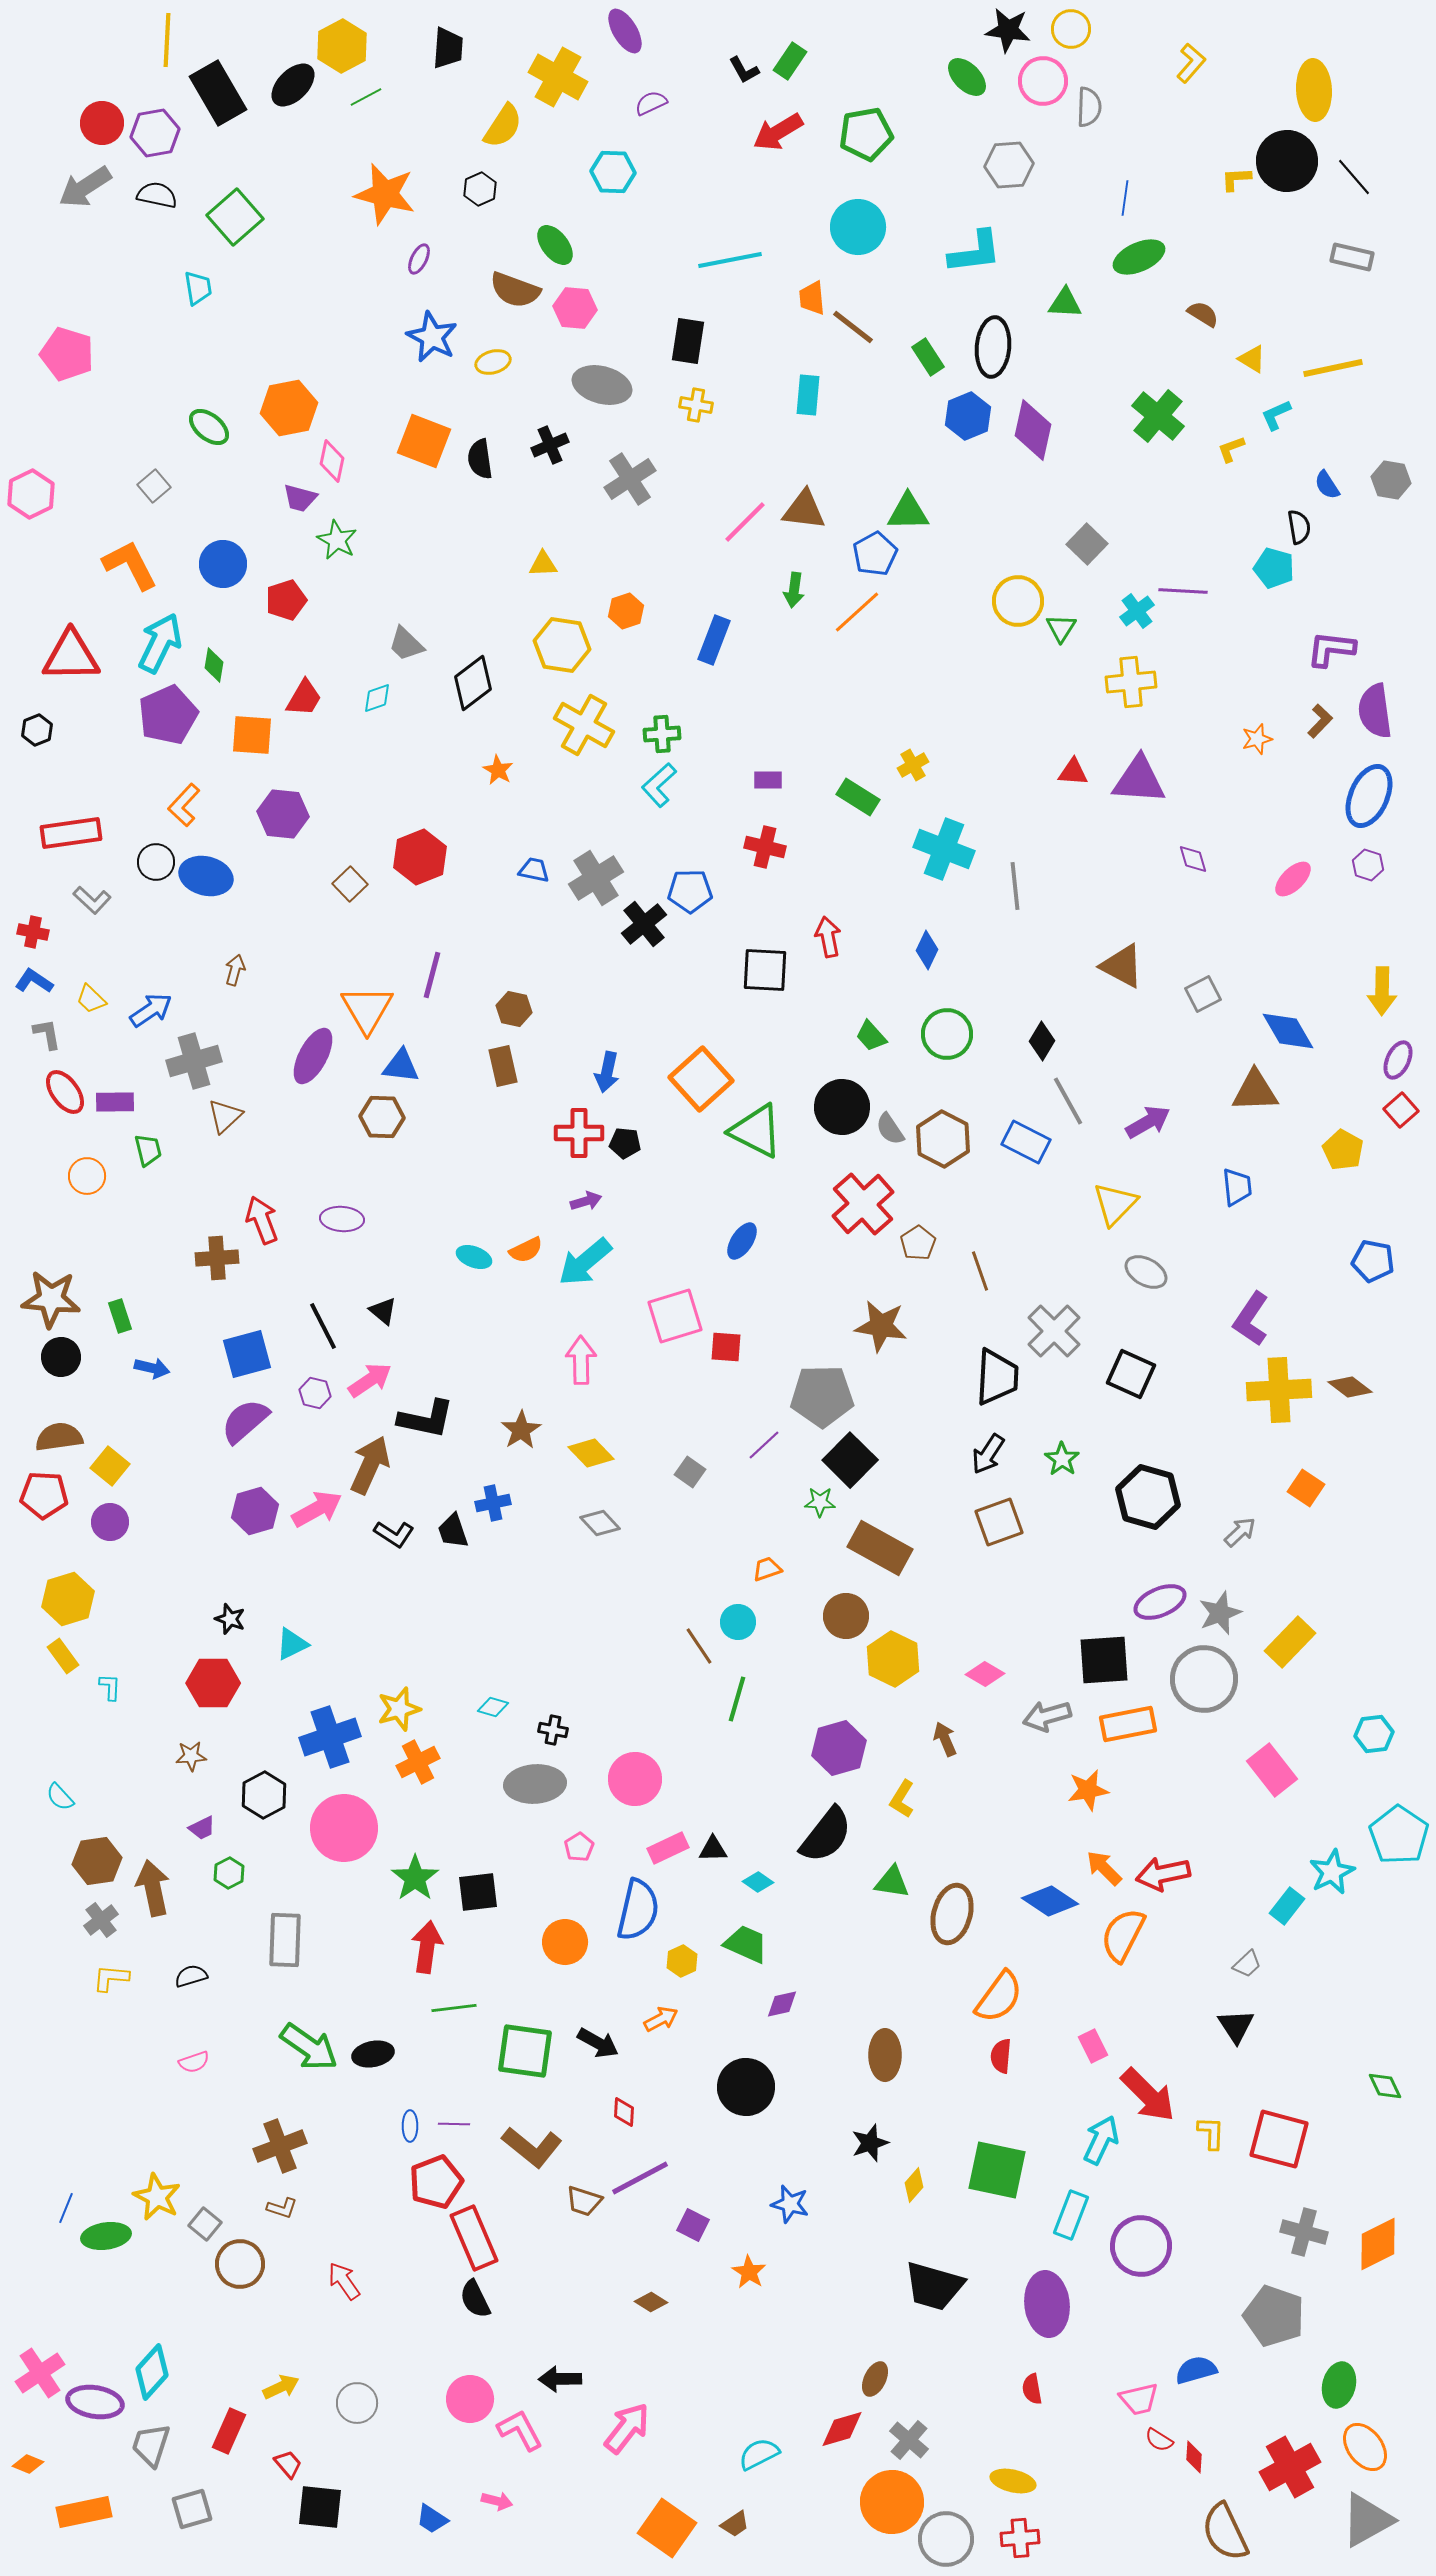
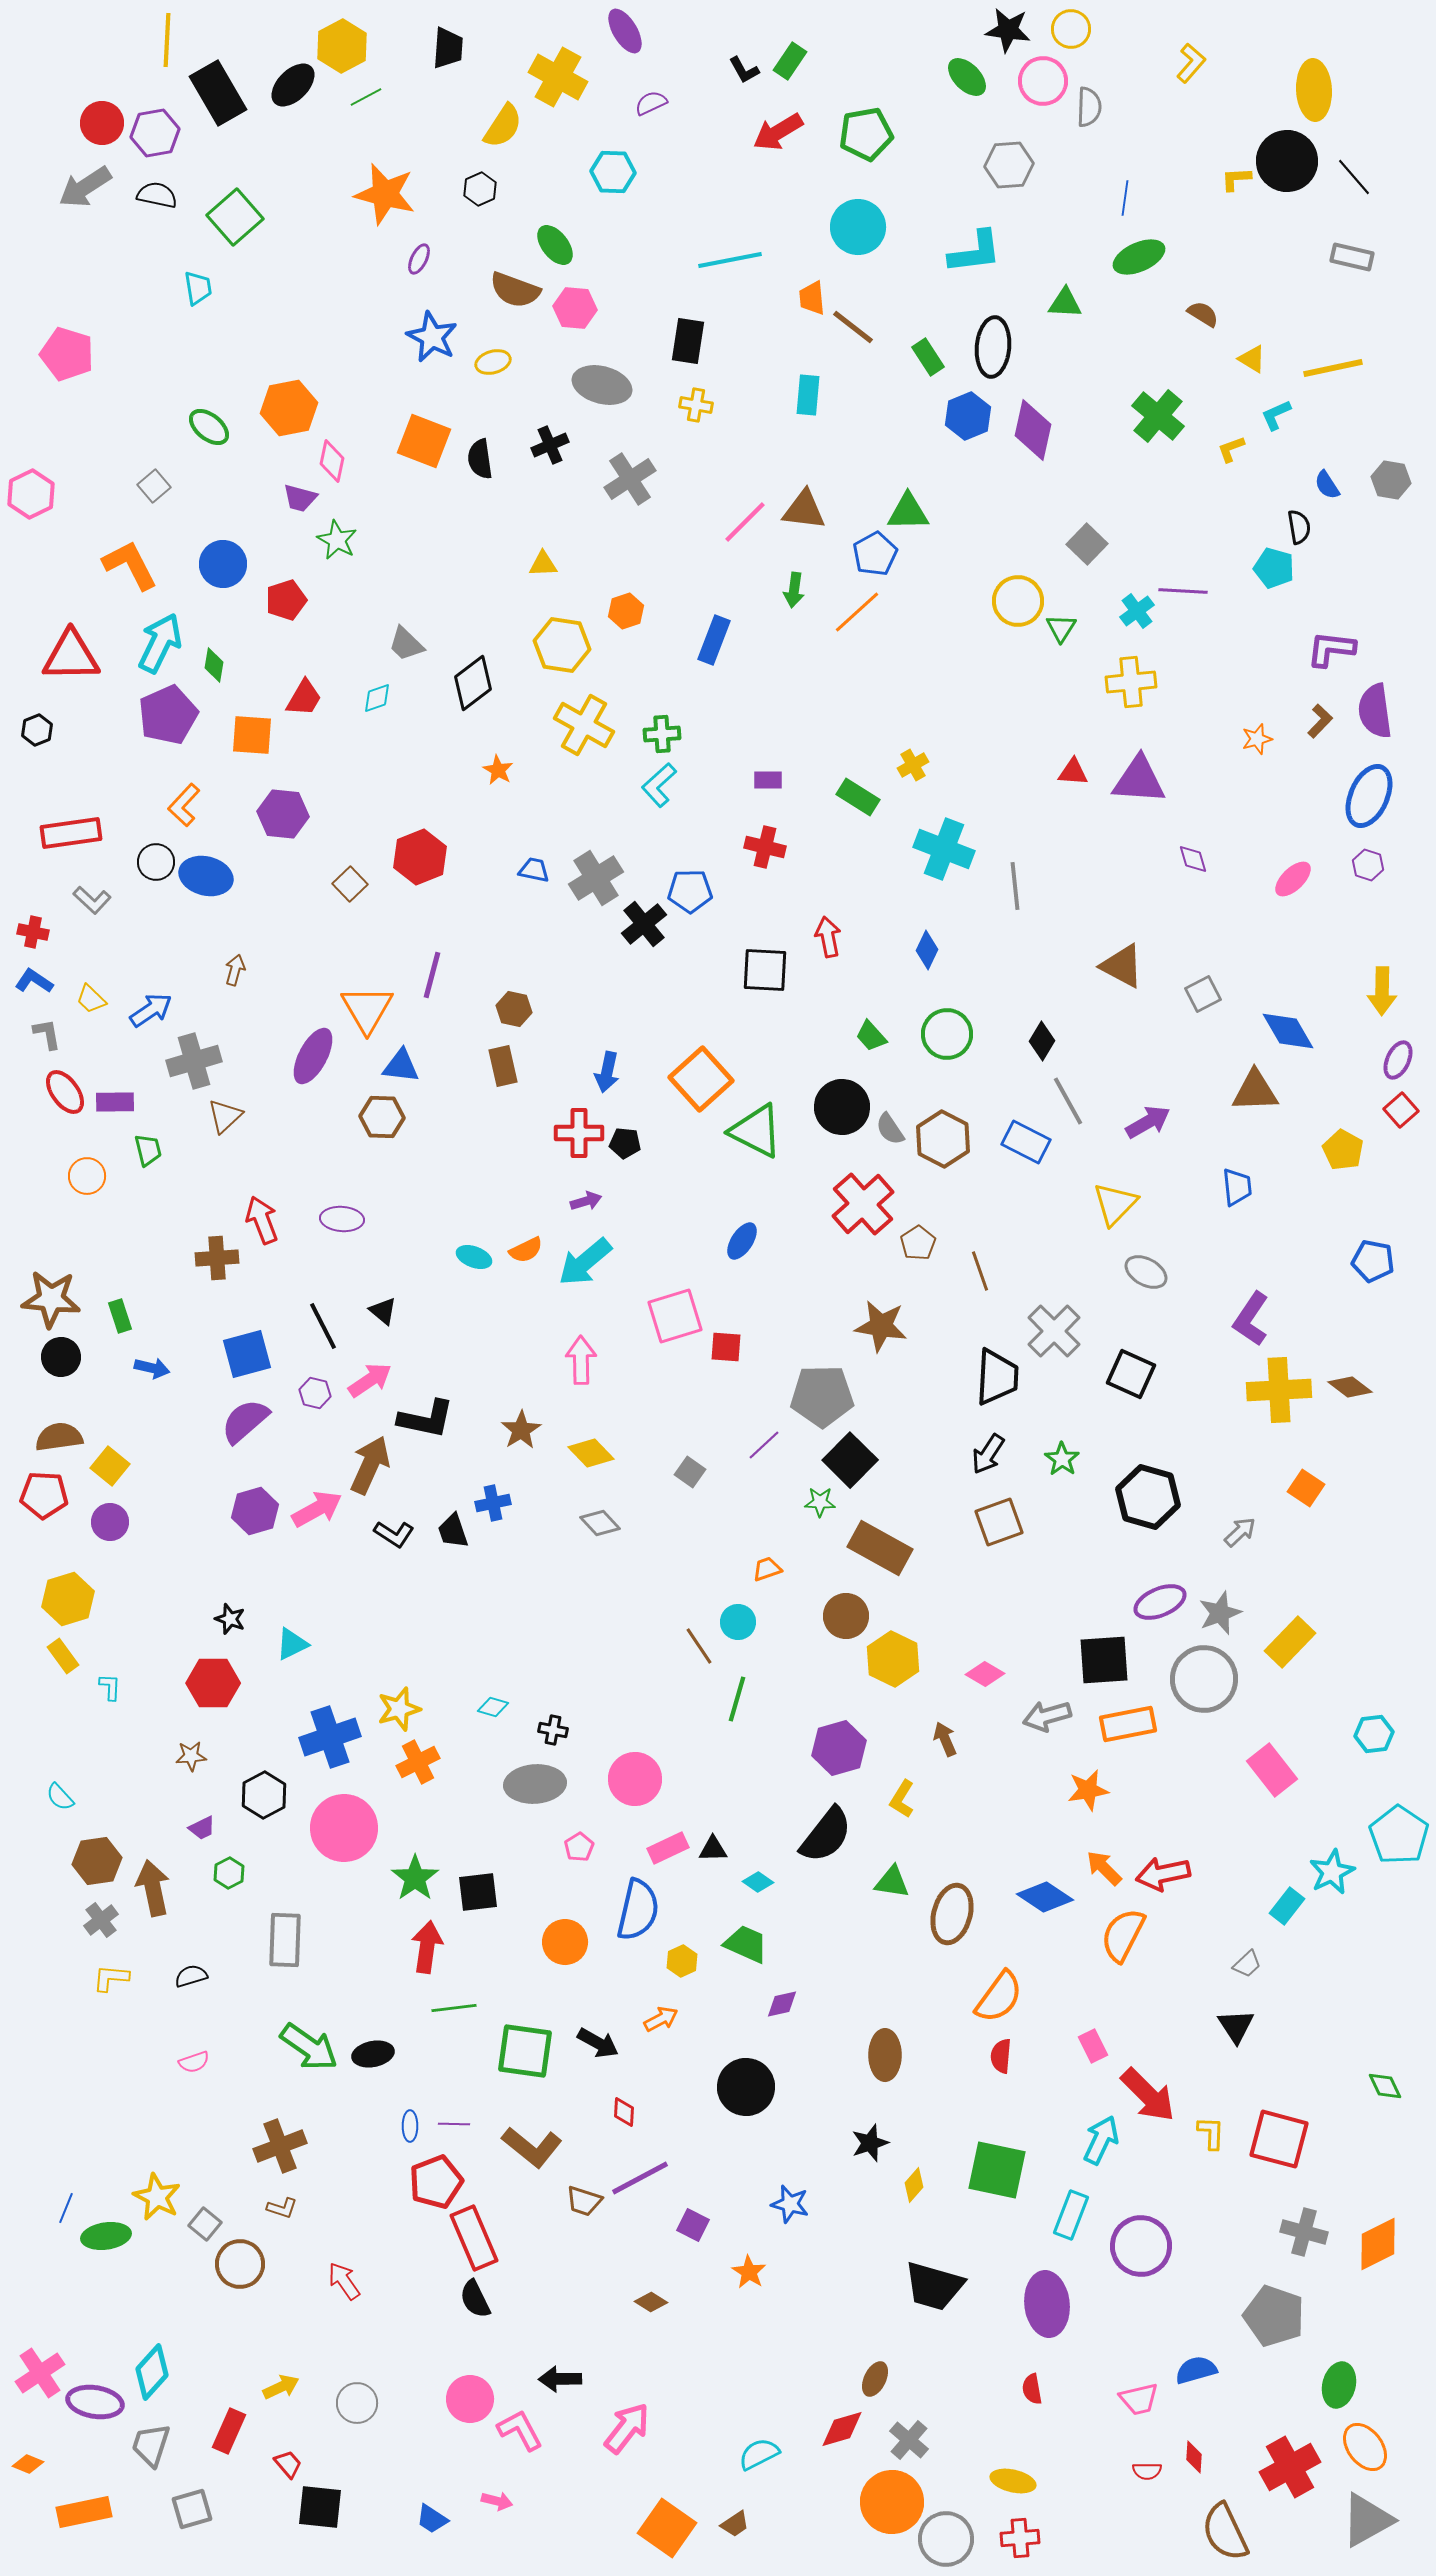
blue diamond at (1050, 1901): moved 5 px left, 4 px up
red semicircle at (1159, 2440): moved 12 px left, 31 px down; rotated 32 degrees counterclockwise
